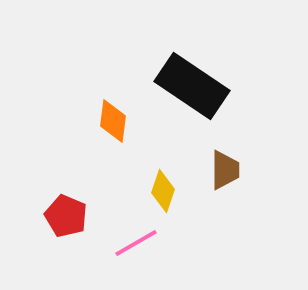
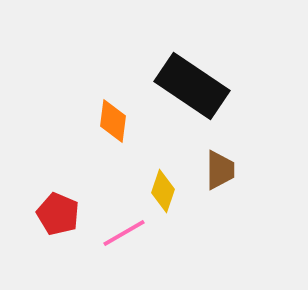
brown trapezoid: moved 5 px left
red pentagon: moved 8 px left, 2 px up
pink line: moved 12 px left, 10 px up
